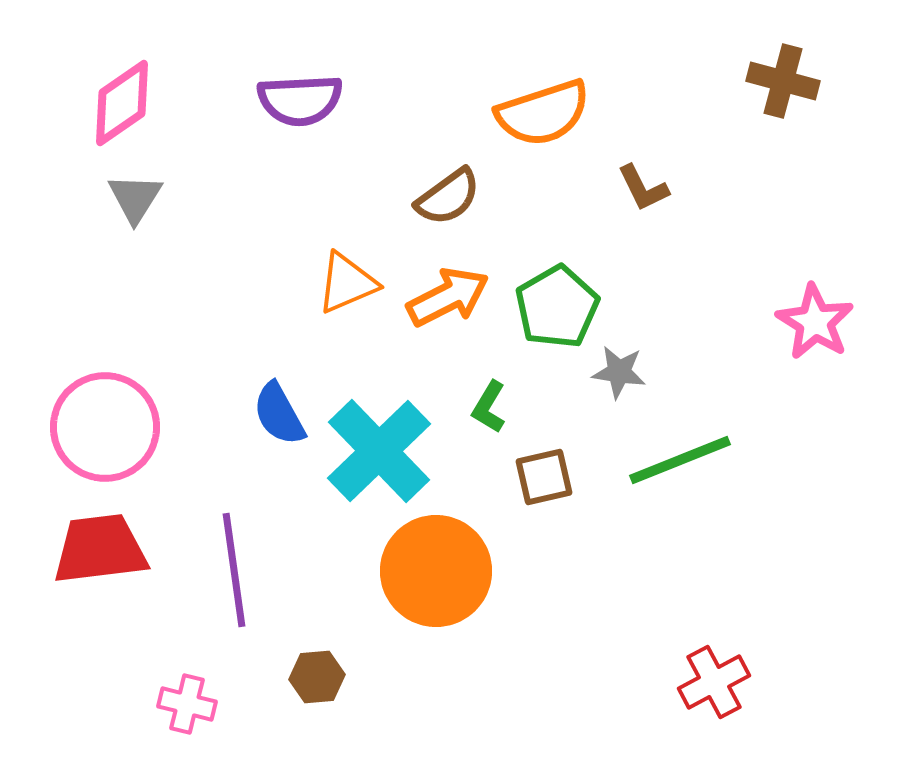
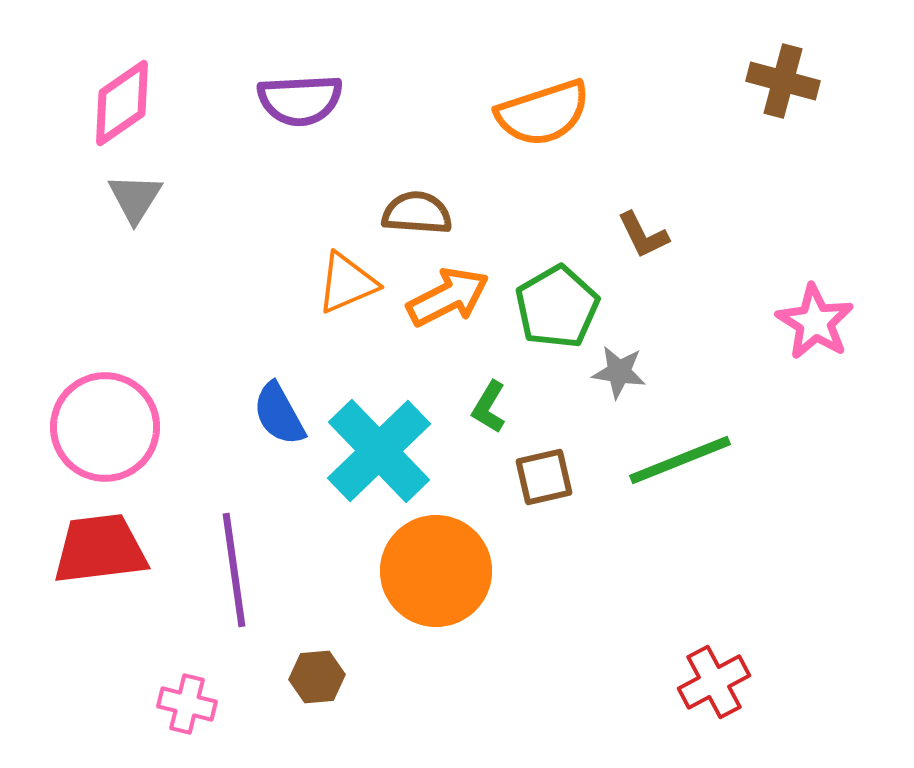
brown L-shape: moved 47 px down
brown semicircle: moved 31 px left, 16 px down; rotated 140 degrees counterclockwise
